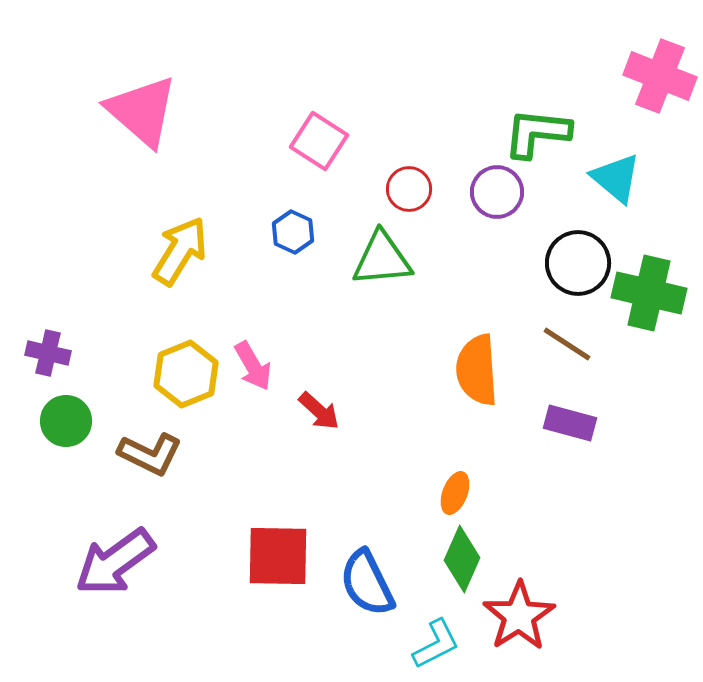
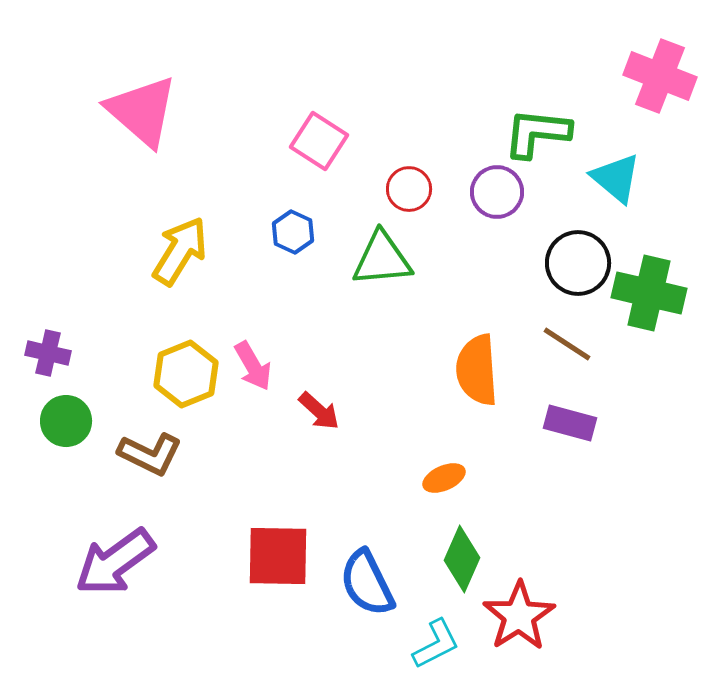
orange ellipse: moved 11 px left, 15 px up; rotated 45 degrees clockwise
